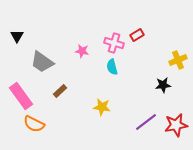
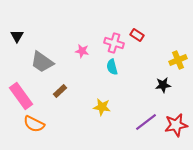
red rectangle: rotated 64 degrees clockwise
